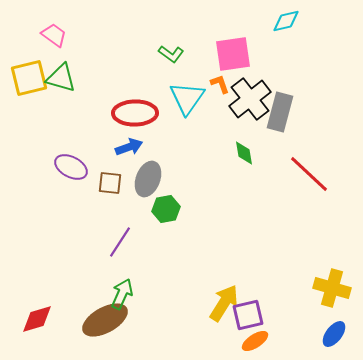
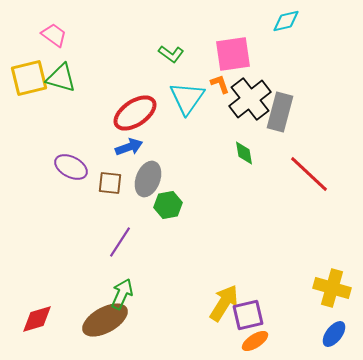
red ellipse: rotated 33 degrees counterclockwise
green hexagon: moved 2 px right, 4 px up
